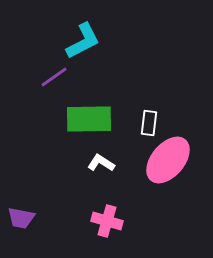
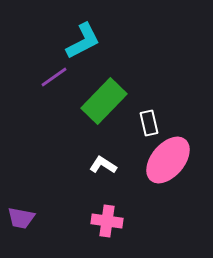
green rectangle: moved 15 px right, 18 px up; rotated 45 degrees counterclockwise
white rectangle: rotated 20 degrees counterclockwise
white L-shape: moved 2 px right, 2 px down
pink cross: rotated 8 degrees counterclockwise
